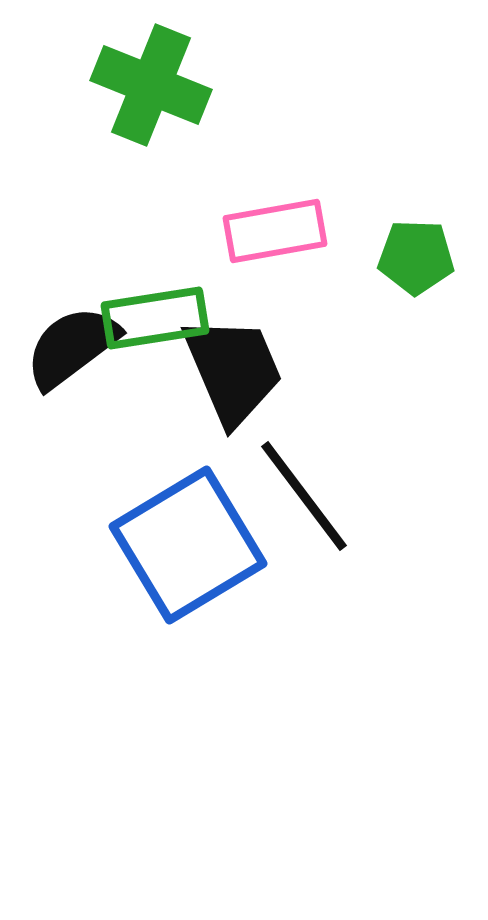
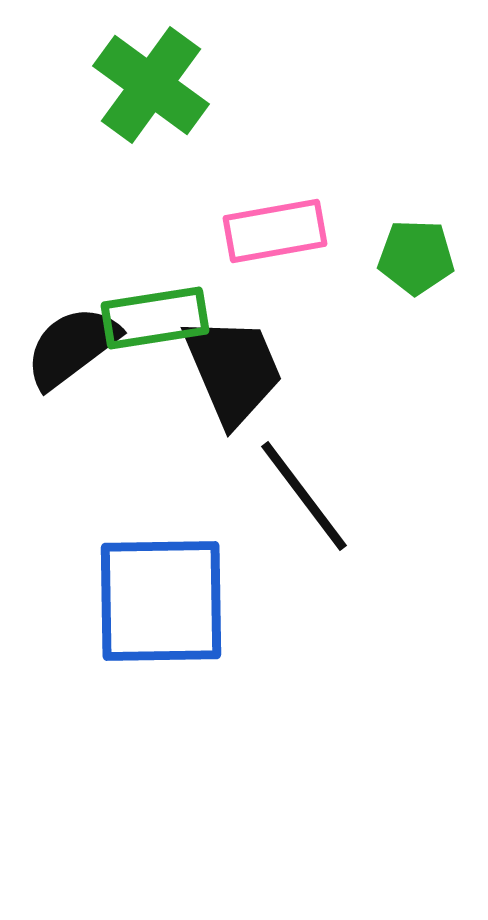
green cross: rotated 14 degrees clockwise
blue square: moved 27 px left, 56 px down; rotated 30 degrees clockwise
